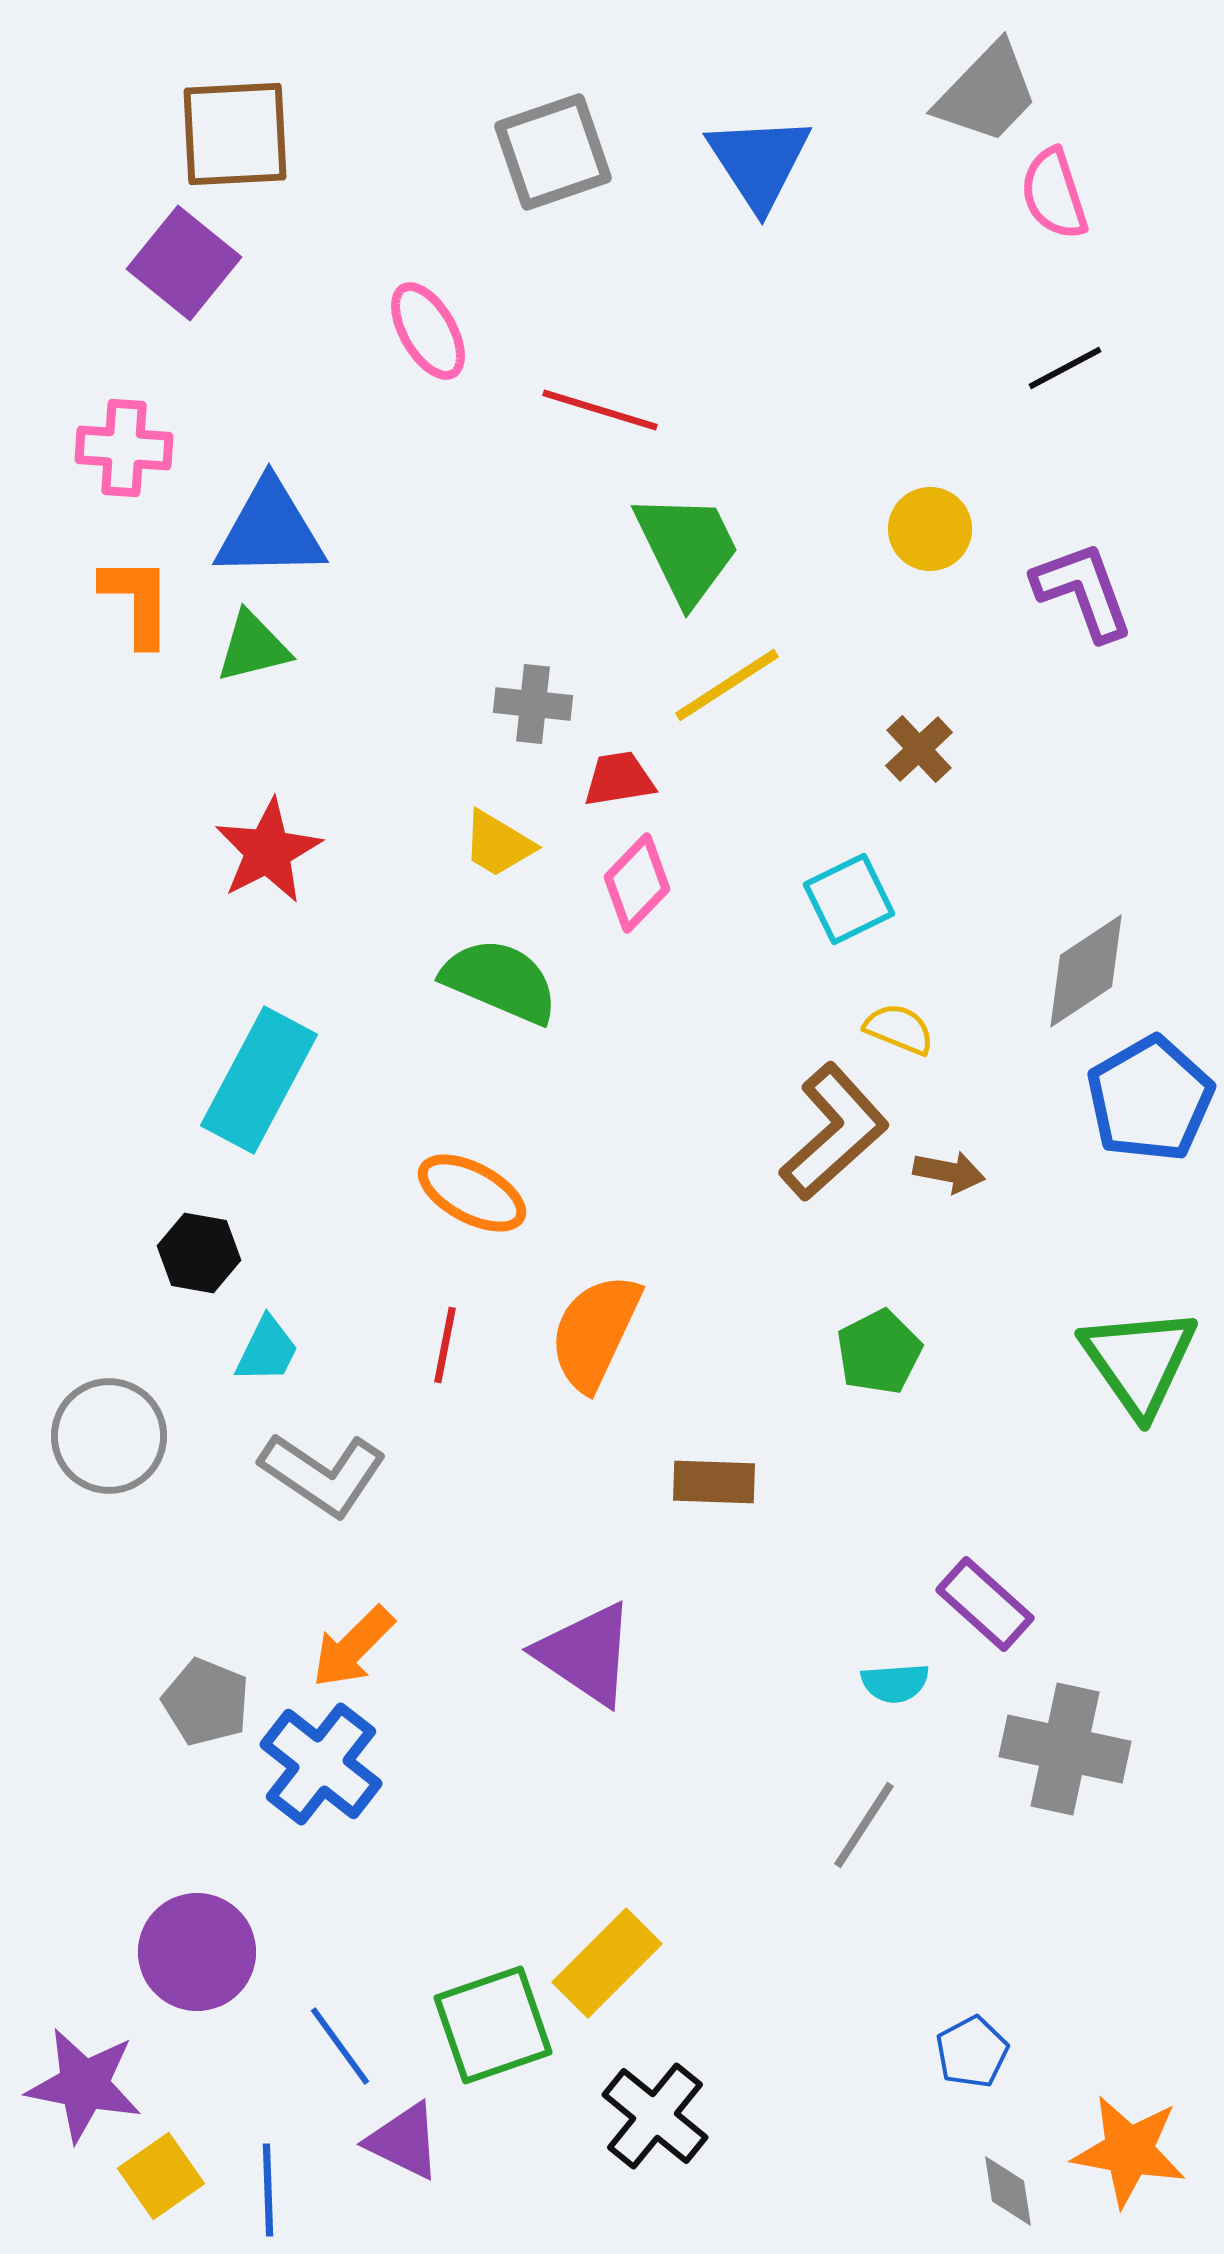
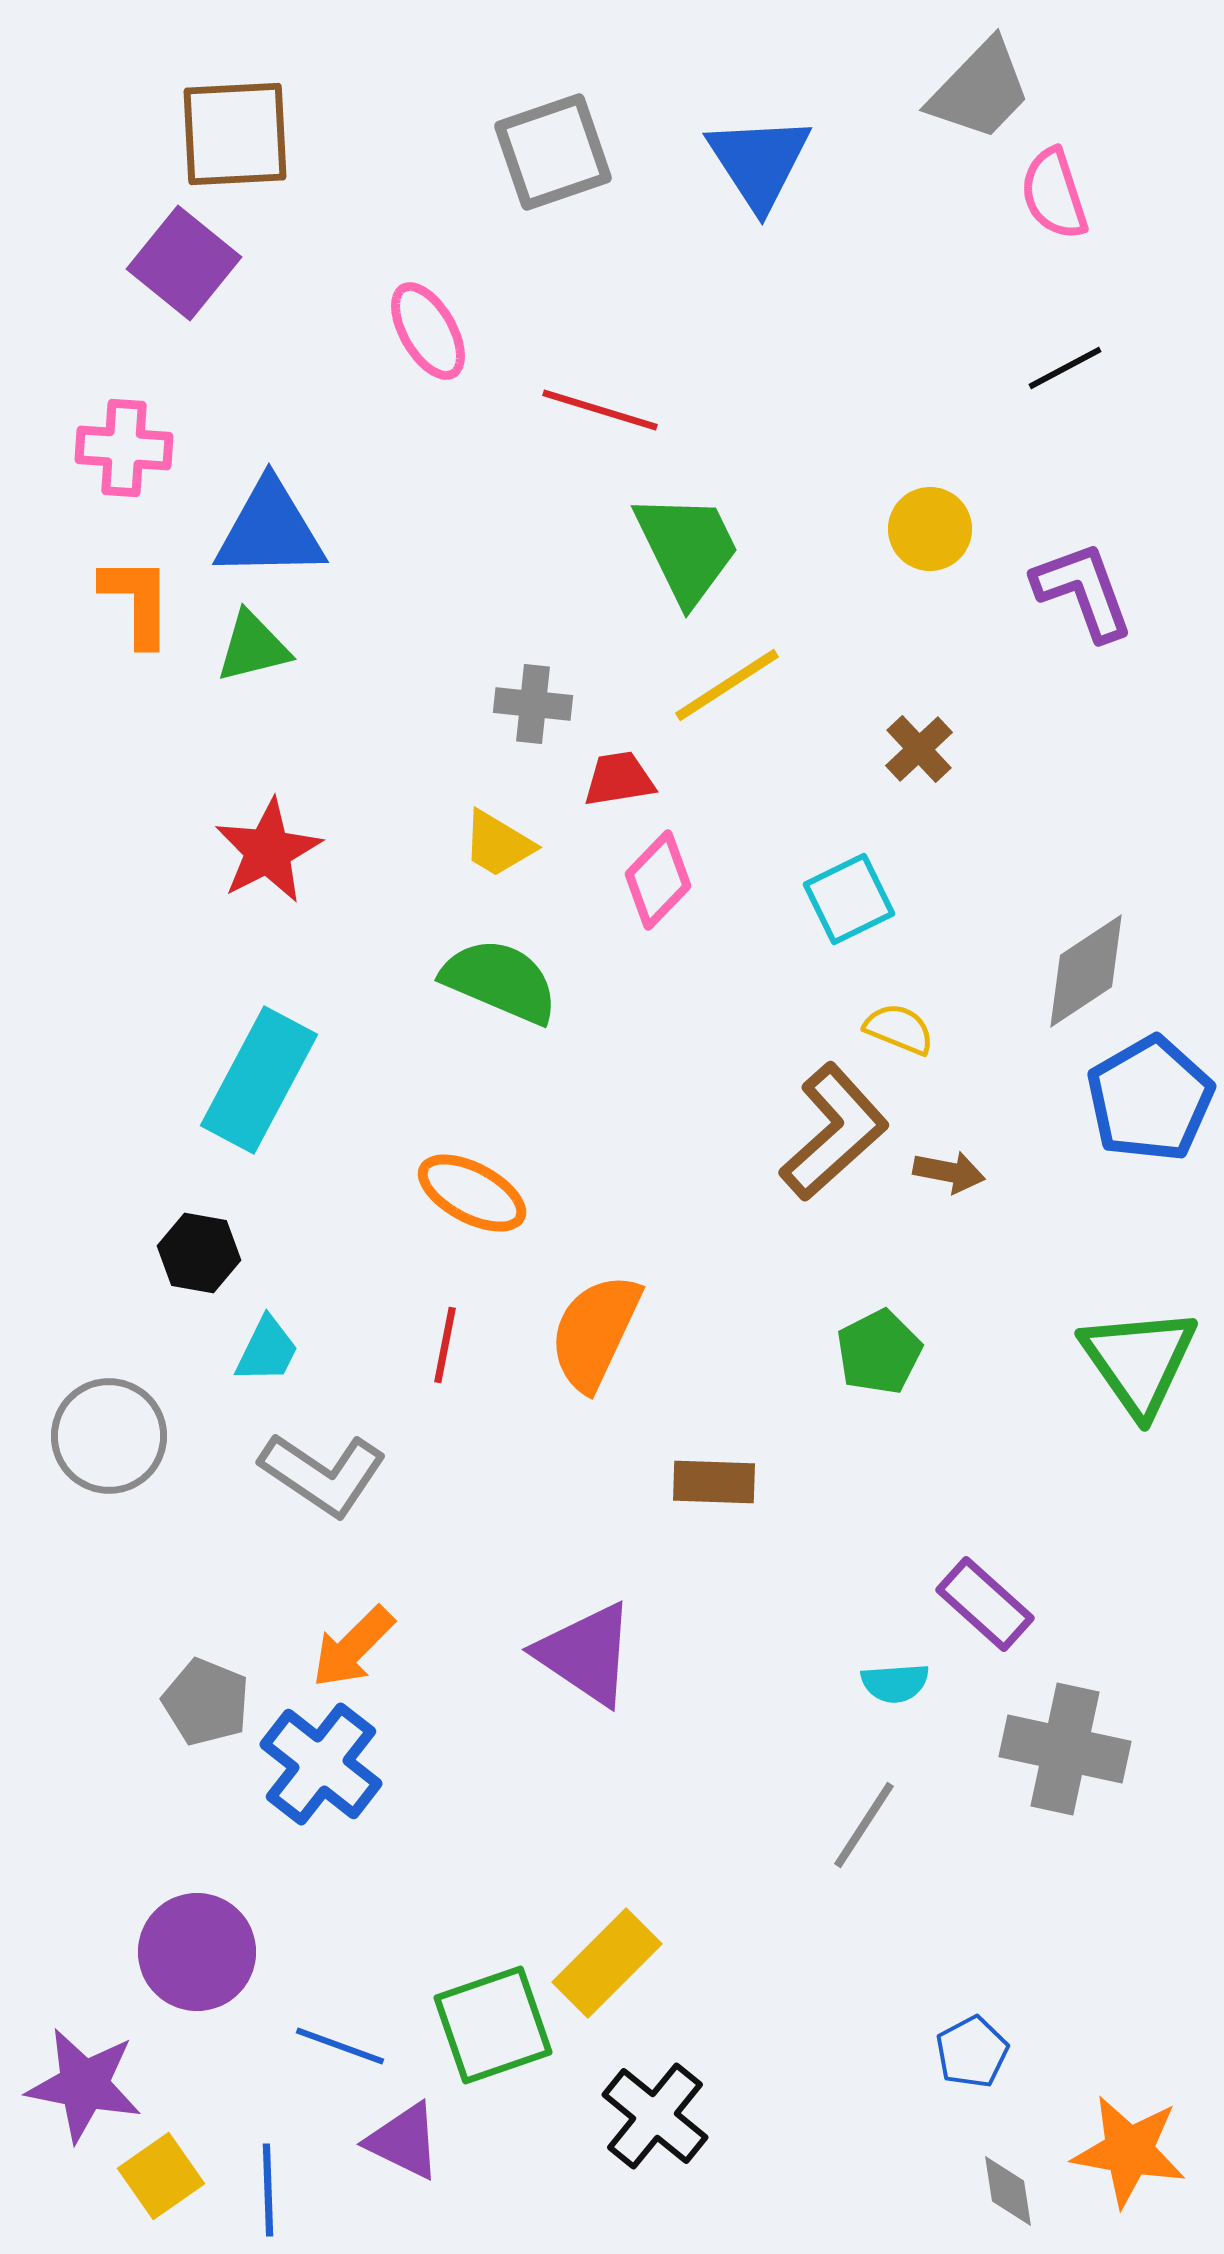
gray trapezoid at (987, 93): moved 7 px left, 3 px up
pink diamond at (637, 883): moved 21 px right, 3 px up
blue line at (340, 2046): rotated 34 degrees counterclockwise
